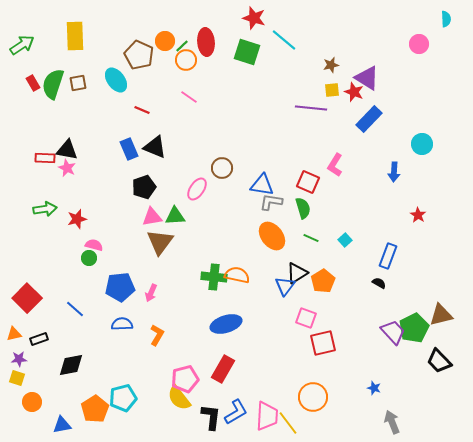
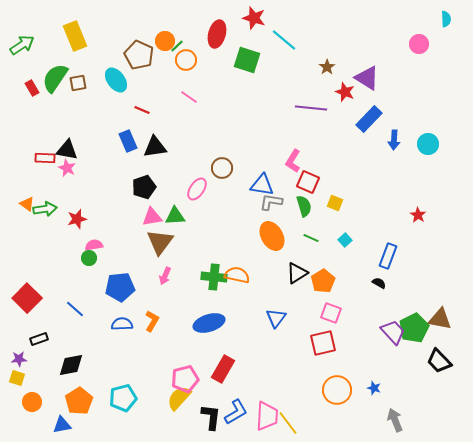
yellow rectangle at (75, 36): rotated 20 degrees counterclockwise
red ellipse at (206, 42): moved 11 px right, 8 px up; rotated 20 degrees clockwise
green line at (182, 46): moved 5 px left
green square at (247, 52): moved 8 px down
brown star at (331, 65): moved 4 px left, 2 px down; rotated 21 degrees counterclockwise
red rectangle at (33, 83): moved 1 px left, 5 px down
green semicircle at (53, 84): moved 2 px right, 6 px up; rotated 16 degrees clockwise
yellow square at (332, 90): moved 3 px right, 113 px down; rotated 28 degrees clockwise
red star at (354, 92): moved 9 px left
cyan circle at (422, 144): moved 6 px right
black triangle at (155, 147): rotated 30 degrees counterclockwise
blue rectangle at (129, 149): moved 1 px left, 8 px up
pink L-shape at (335, 165): moved 42 px left, 4 px up
blue arrow at (394, 172): moved 32 px up
green semicircle at (303, 208): moved 1 px right, 2 px up
orange ellipse at (272, 236): rotated 8 degrees clockwise
pink semicircle at (94, 245): rotated 24 degrees counterclockwise
blue triangle at (285, 286): moved 9 px left, 32 px down
pink arrow at (151, 293): moved 14 px right, 17 px up
brown triangle at (441, 315): moved 1 px left, 4 px down; rotated 25 degrees clockwise
pink square at (306, 318): moved 25 px right, 5 px up
blue ellipse at (226, 324): moved 17 px left, 1 px up
orange triangle at (14, 334): moved 13 px right, 130 px up; rotated 49 degrees clockwise
orange L-shape at (157, 335): moved 5 px left, 14 px up
orange circle at (313, 397): moved 24 px right, 7 px up
yellow semicircle at (179, 398): rotated 80 degrees clockwise
orange pentagon at (95, 409): moved 16 px left, 8 px up
gray arrow at (392, 422): moved 3 px right, 2 px up
